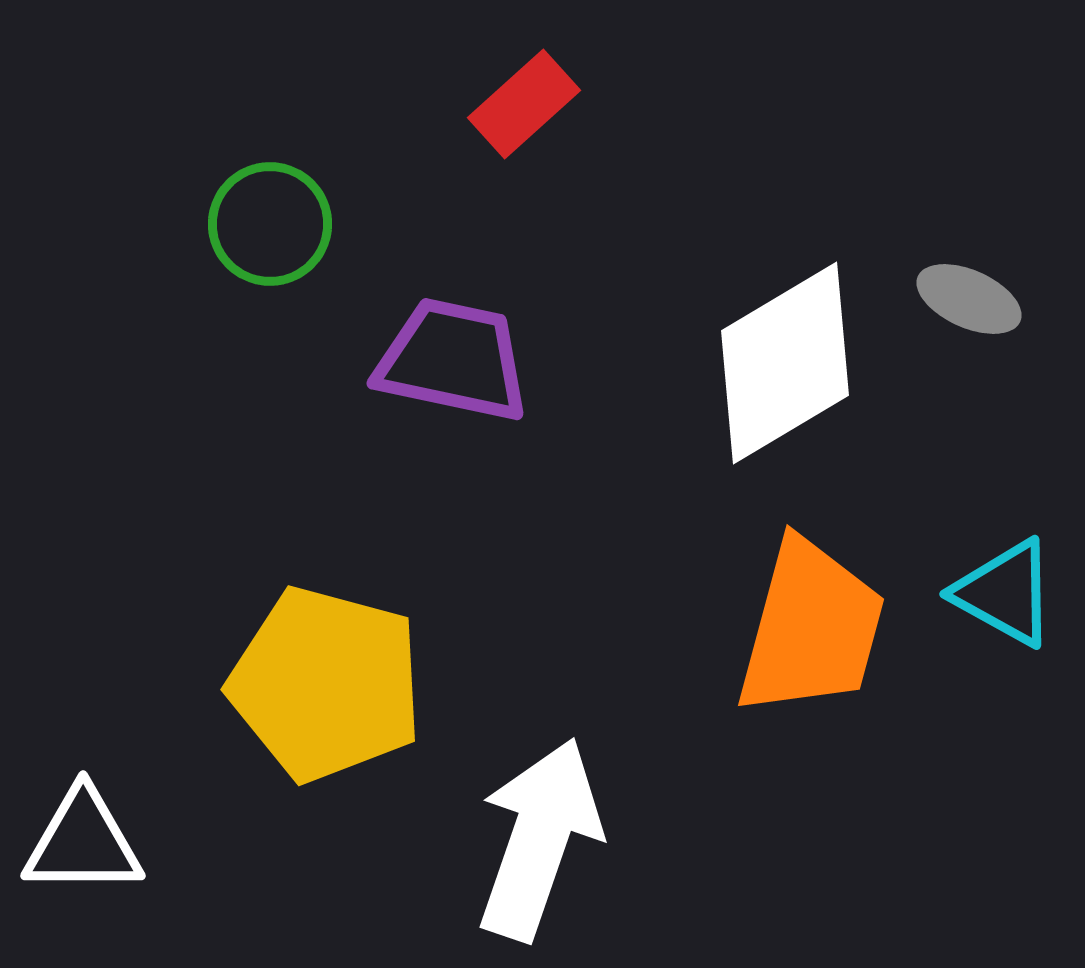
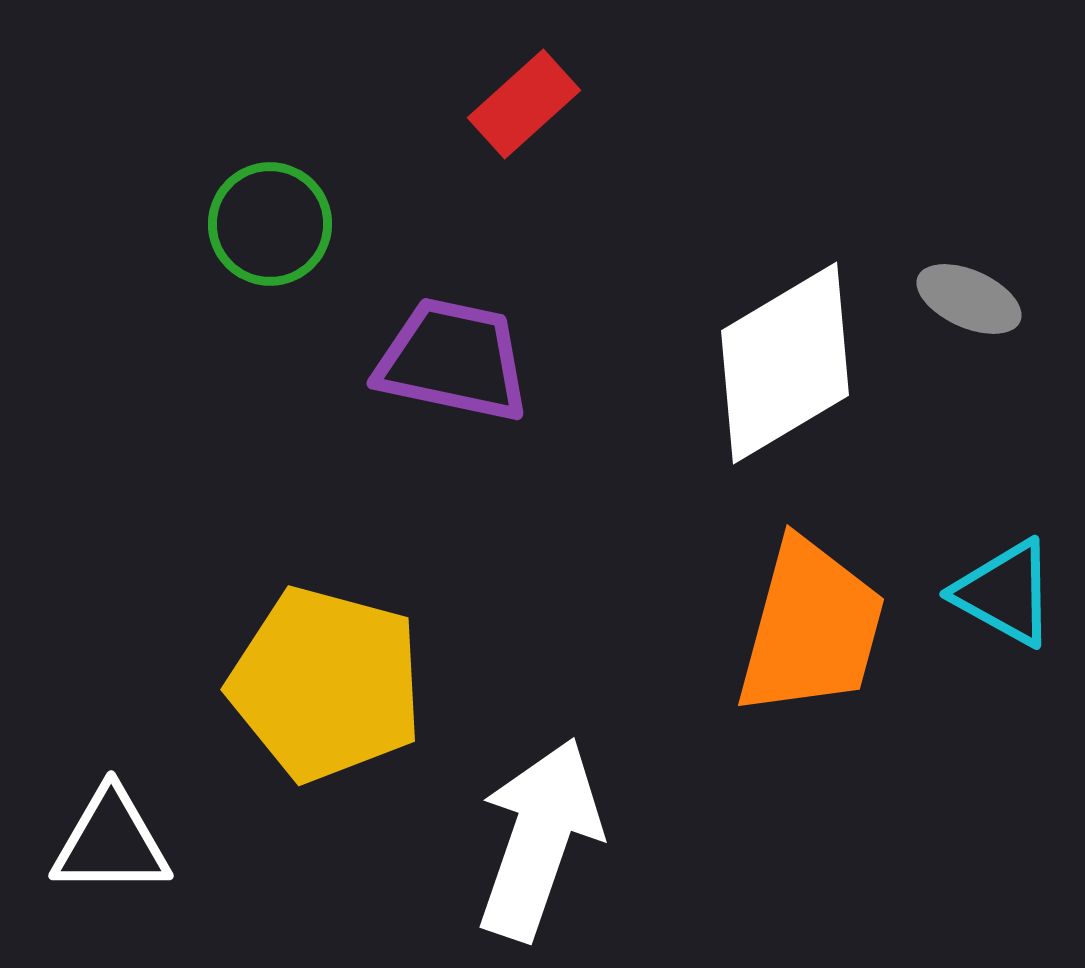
white triangle: moved 28 px right
